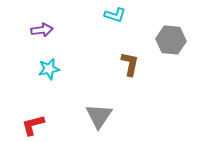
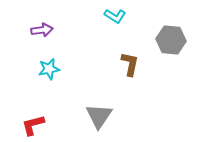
cyan L-shape: moved 1 px down; rotated 15 degrees clockwise
